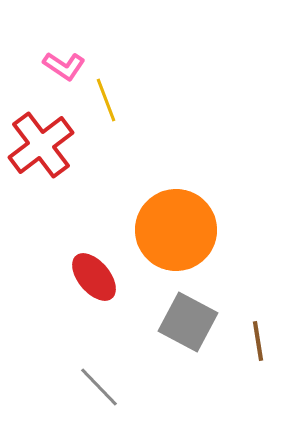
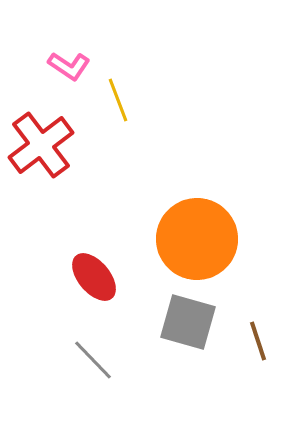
pink L-shape: moved 5 px right
yellow line: moved 12 px right
orange circle: moved 21 px right, 9 px down
gray square: rotated 12 degrees counterclockwise
brown line: rotated 9 degrees counterclockwise
gray line: moved 6 px left, 27 px up
